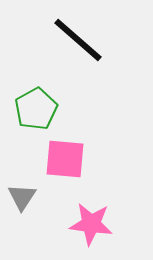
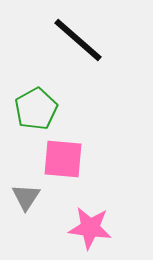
pink square: moved 2 px left
gray triangle: moved 4 px right
pink star: moved 1 px left, 4 px down
